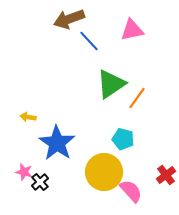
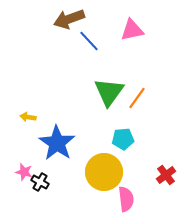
green triangle: moved 2 px left, 8 px down; rotated 20 degrees counterclockwise
cyan pentagon: rotated 20 degrees counterclockwise
black cross: rotated 18 degrees counterclockwise
pink semicircle: moved 5 px left, 8 px down; rotated 35 degrees clockwise
